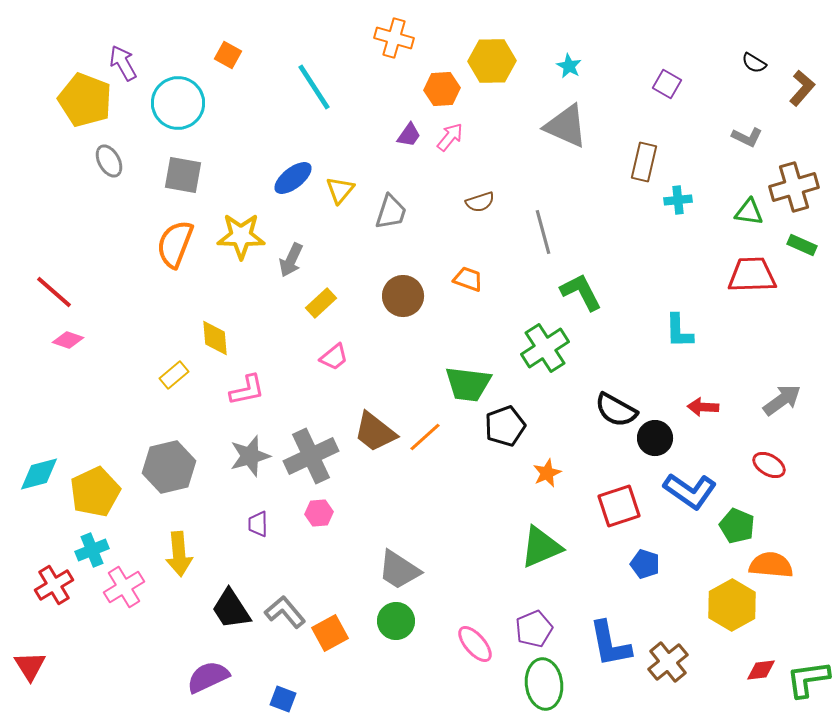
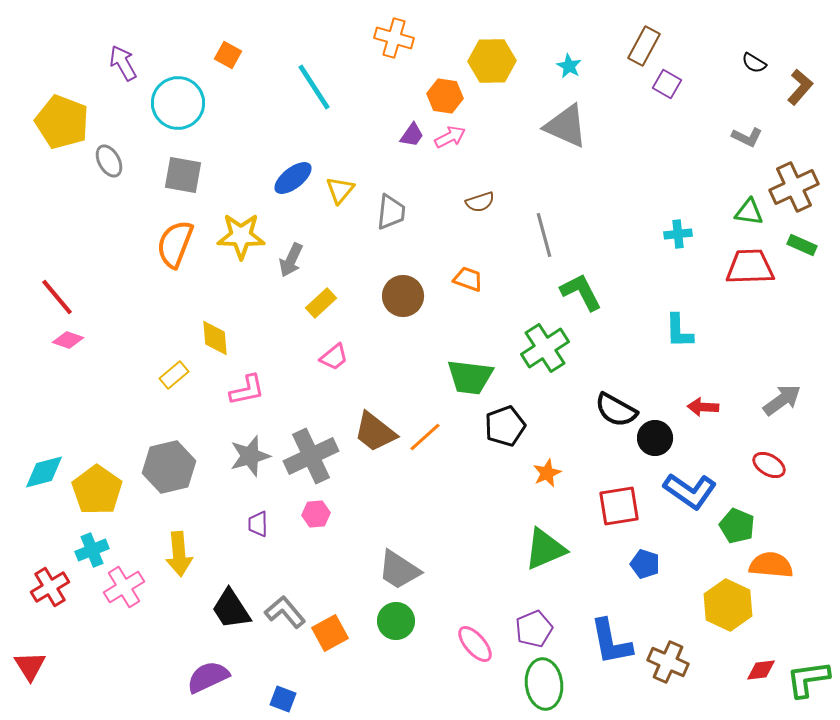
brown L-shape at (802, 88): moved 2 px left, 1 px up
orange hexagon at (442, 89): moved 3 px right, 7 px down; rotated 12 degrees clockwise
yellow pentagon at (85, 100): moved 23 px left, 22 px down
purple trapezoid at (409, 135): moved 3 px right
pink arrow at (450, 137): rotated 24 degrees clockwise
brown rectangle at (644, 162): moved 116 px up; rotated 15 degrees clockwise
brown cross at (794, 187): rotated 9 degrees counterclockwise
cyan cross at (678, 200): moved 34 px down
gray trapezoid at (391, 212): rotated 12 degrees counterclockwise
gray line at (543, 232): moved 1 px right, 3 px down
red trapezoid at (752, 275): moved 2 px left, 8 px up
red line at (54, 292): moved 3 px right, 5 px down; rotated 9 degrees clockwise
green trapezoid at (468, 384): moved 2 px right, 7 px up
cyan diamond at (39, 474): moved 5 px right, 2 px up
yellow pentagon at (95, 492): moved 2 px right, 2 px up; rotated 12 degrees counterclockwise
red square at (619, 506): rotated 9 degrees clockwise
pink hexagon at (319, 513): moved 3 px left, 1 px down
green triangle at (541, 547): moved 4 px right, 2 px down
red cross at (54, 585): moved 4 px left, 2 px down
yellow hexagon at (732, 605): moved 4 px left; rotated 6 degrees counterclockwise
blue L-shape at (610, 644): moved 1 px right, 2 px up
brown cross at (668, 662): rotated 27 degrees counterclockwise
